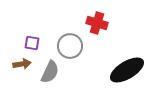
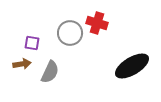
gray circle: moved 13 px up
black ellipse: moved 5 px right, 4 px up
